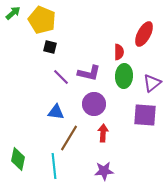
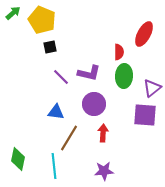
black square: rotated 24 degrees counterclockwise
purple triangle: moved 5 px down
